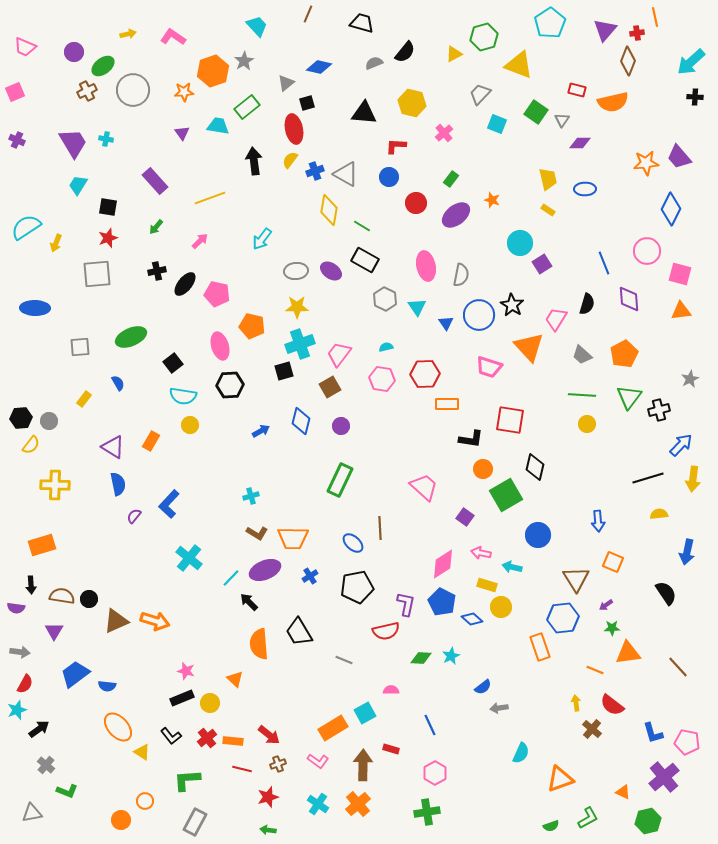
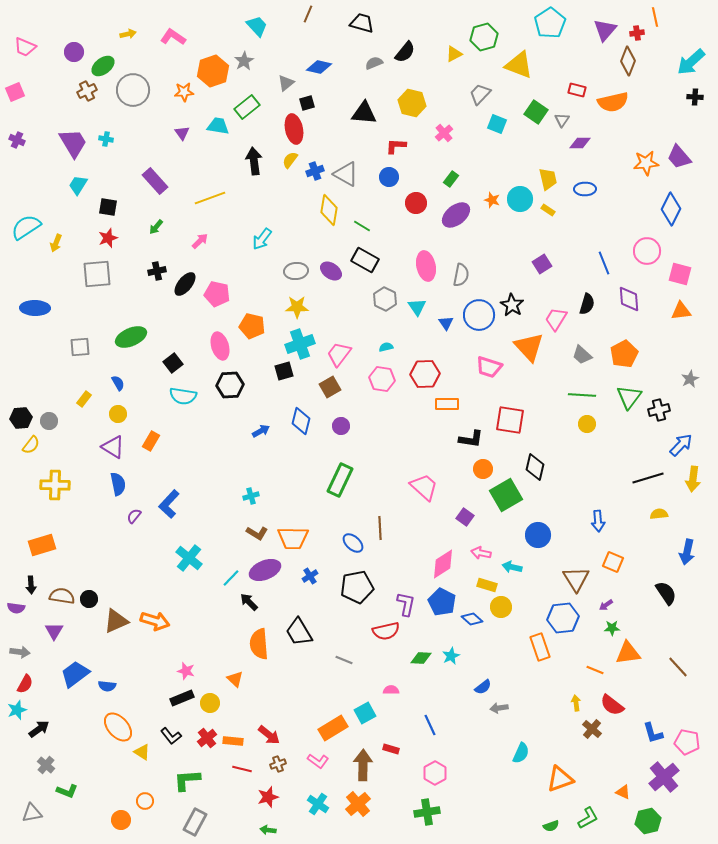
cyan circle at (520, 243): moved 44 px up
yellow circle at (190, 425): moved 72 px left, 11 px up
